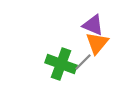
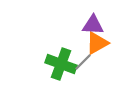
purple triangle: rotated 20 degrees counterclockwise
orange triangle: rotated 20 degrees clockwise
